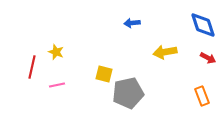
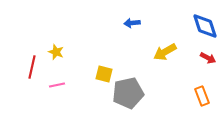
blue diamond: moved 2 px right, 1 px down
yellow arrow: rotated 20 degrees counterclockwise
